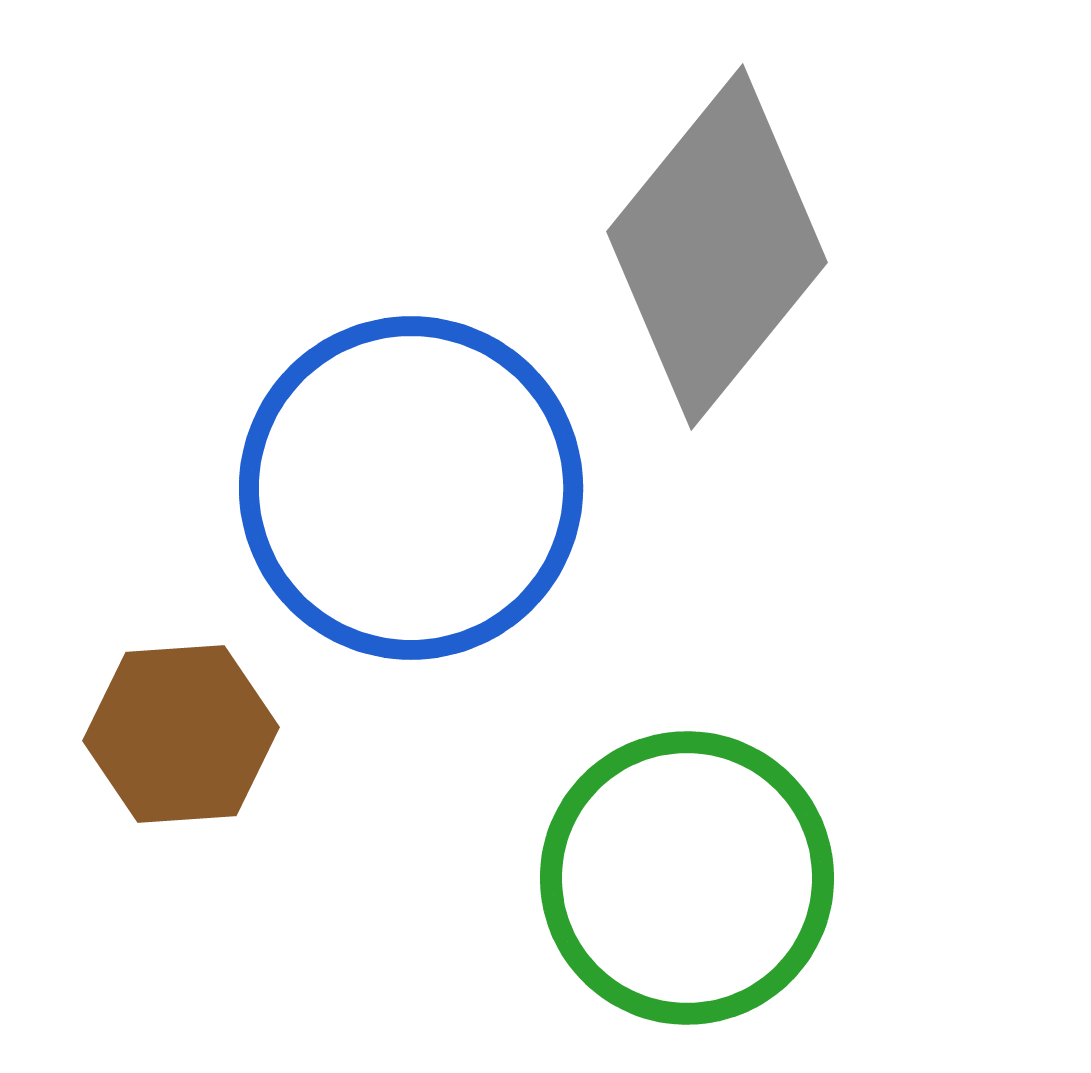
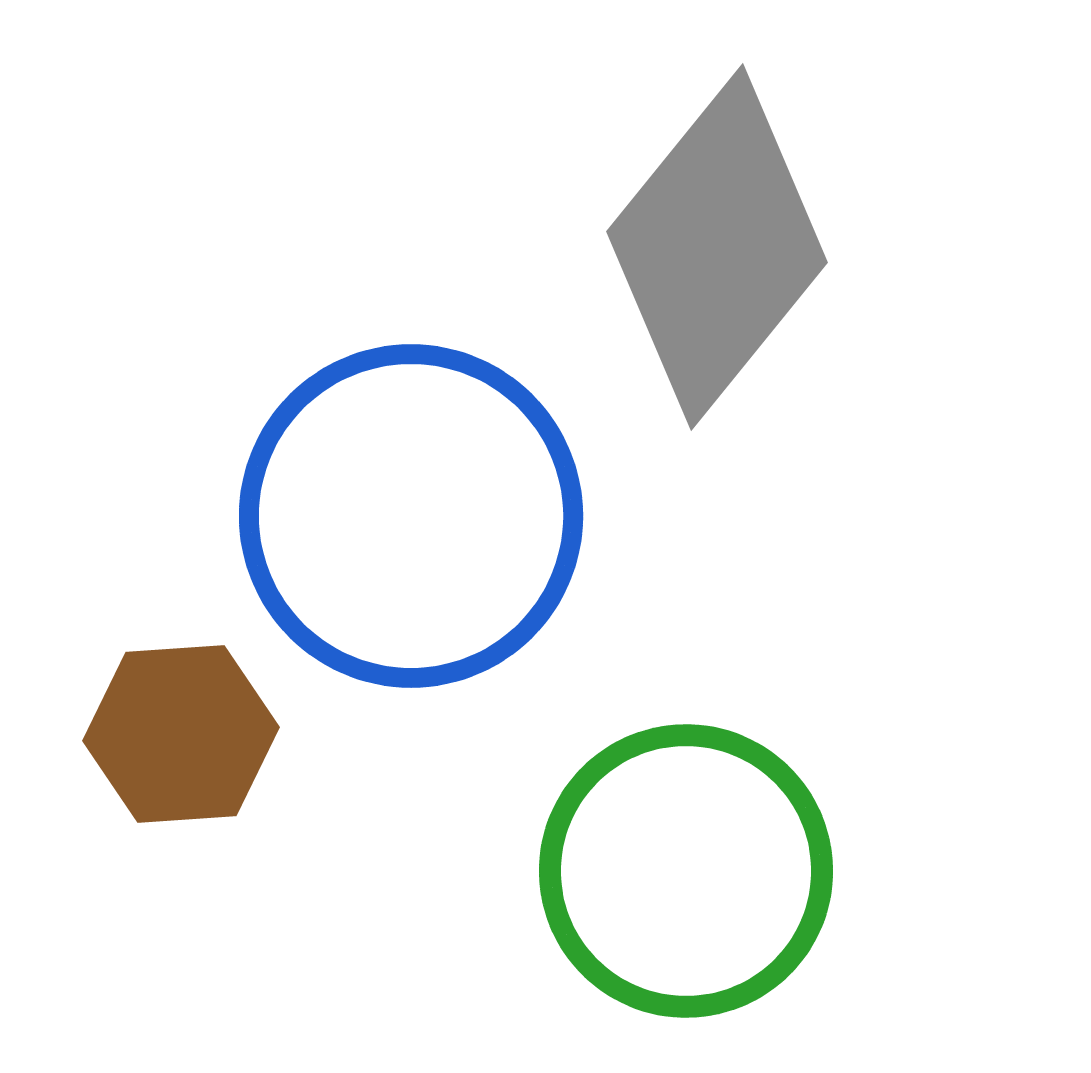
blue circle: moved 28 px down
green circle: moved 1 px left, 7 px up
